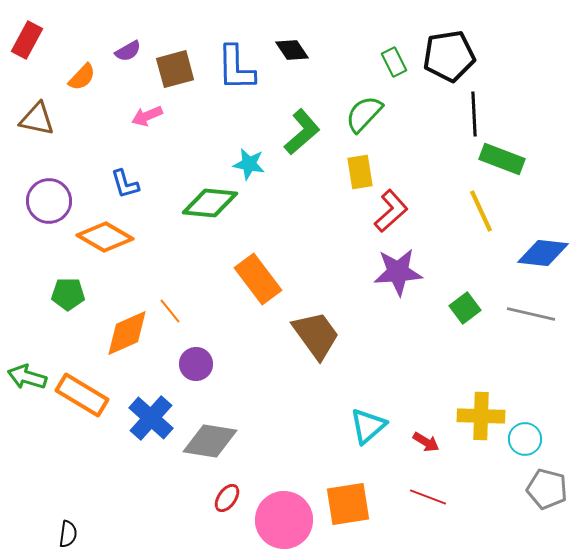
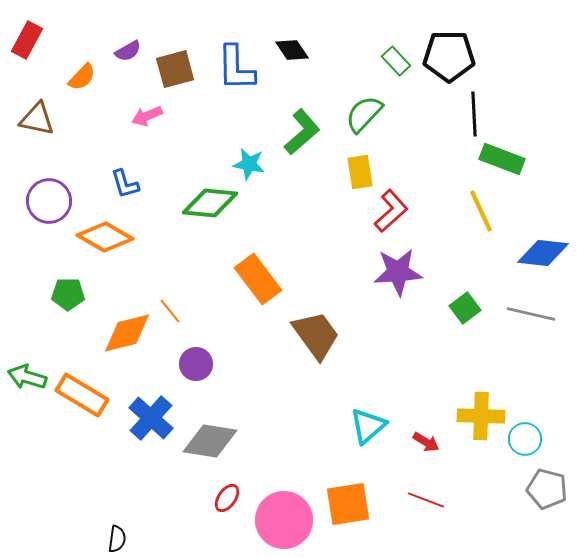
black pentagon at (449, 56): rotated 9 degrees clockwise
green rectangle at (394, 62): moved 2 px right, 1 px up; rotated 16 degrees counterclockwise
orange diamond at (127, 333): rotated 10 degrees clockwise
red line at (428, 497): moved 2 px left, 3 px down
black semicircle at (68, 534): moved 49 px right, 5 px down
